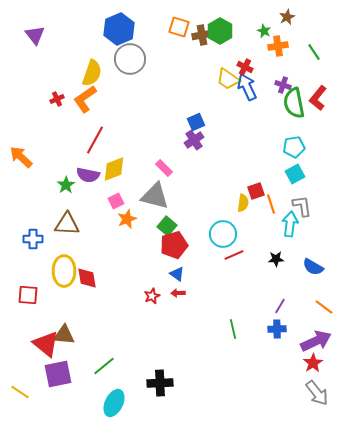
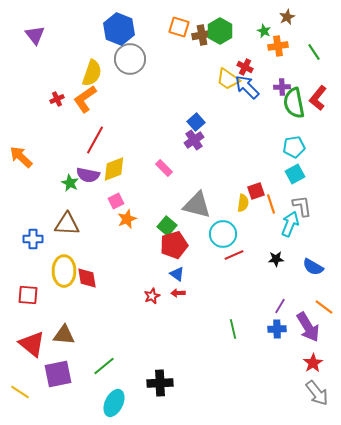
blue hexagon at (119, 29): rotated 16 degrees counterclockwise
purple cross at (283, 85): moved 1 px left, 2 px down; rotated 21 degrees counterclockwise
blue arrow at (247, 87): rotated 20 degrees counterclockwise
blue square at (196, 122): rotated 18 degrees counterclockwise
green star at (66, 185): moved 4 px right, 2 px up; rotated 12 degrees counterclockwise
gray triangle at (155, 196): moved 42 px right, 9 px down
cyan arrow at (290, 224): rotated 15 degrees clockwise
purple arrow at (316, 341): moved 8 px left, 14 px up; rotated 84 degrees clockwise
red triangle at (46, 344): moved 14 px left
